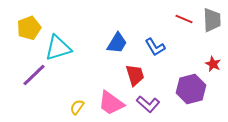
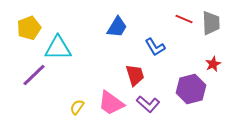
gray trapezoid: moved 1 px left, 3 px down
blue trapezoid: moved 16 px up
cyan triangle: rotated 16 degrees clockwise
red star: rotated 21 degrees clockwise
